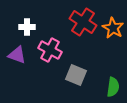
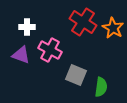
purple triangle: moved 4 px right
green semicircle: moved 12 px left
